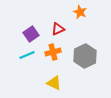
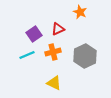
purple square: moved 3 px right
